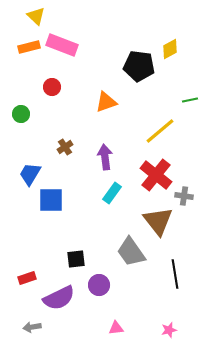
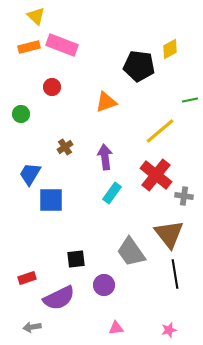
brown triangle: moved 11 px right, 13 px down
purple circle: moved 5 px right
